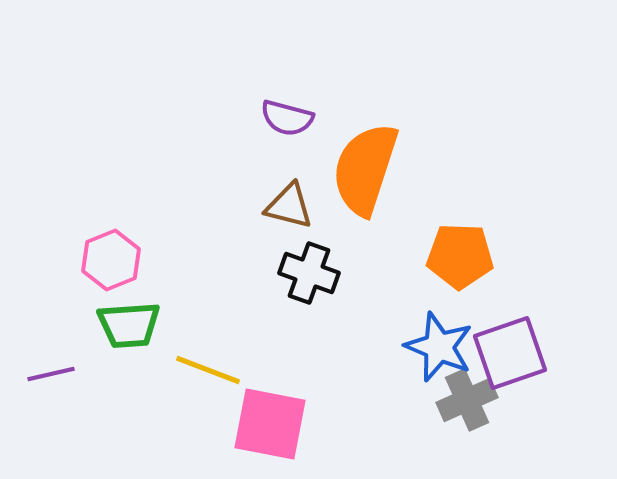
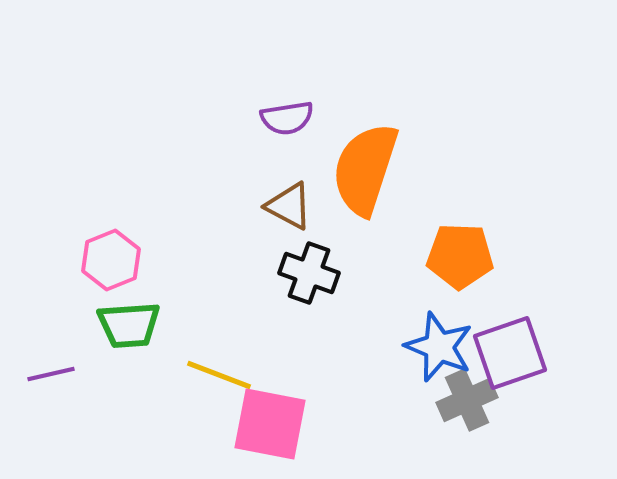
purple semicircle: rotated 24 degrees counterclockwise
brown triangle: rotated 14 degrees clockwise
yellow line: moved 11 px right, 5 px down
